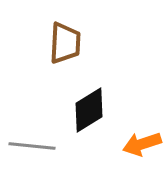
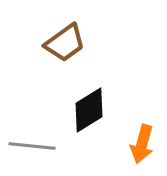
brown trapezoid: rotated 51 degrees clockwise
orange arrow: rotated 57 degrees counterclockwise
